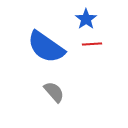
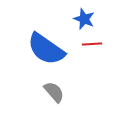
blue star: moved 2 px left; rotated 15 degrees counterclockwise
blue semicircle: moved 2 px down
